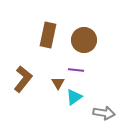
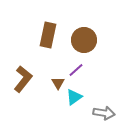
purple line: rotated 49 degrees counterclockwise
